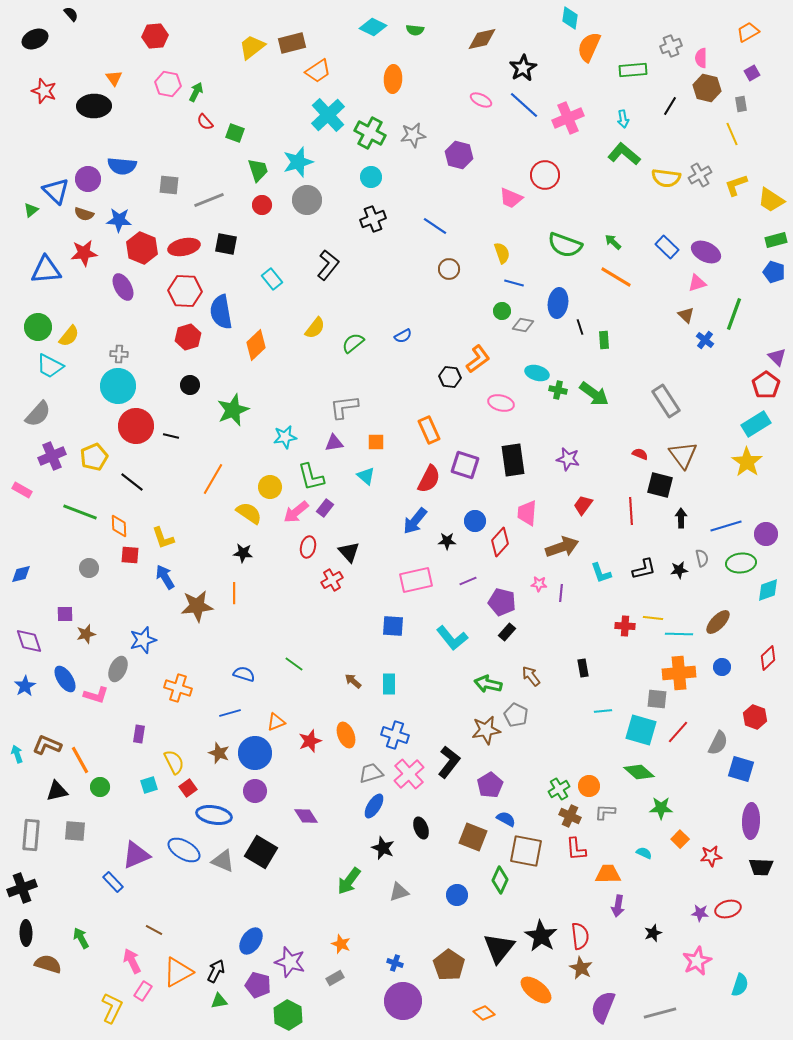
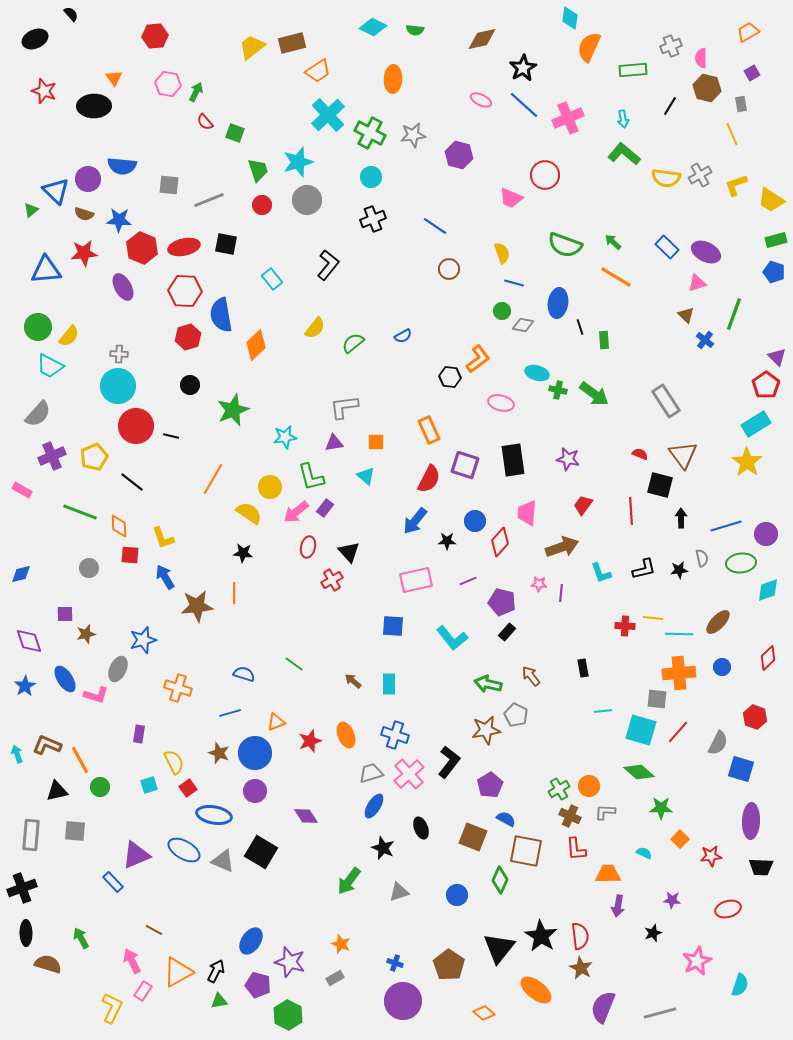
blue semicircle at (221, 312): moved 3 px down
purple star at (700, 913): moved 28 px left, 13 px up
